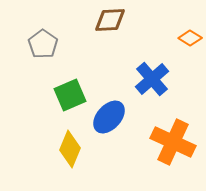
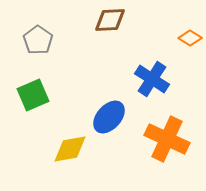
gray pentagon: moved 5 px left, 4 px up
blue cross: rotated 16 degrees counterclockwise
green square: moved 37 px left
orange cross: moved 6 px left, 3 px up
yellow diamond: rotated 57 degrees clockwise
